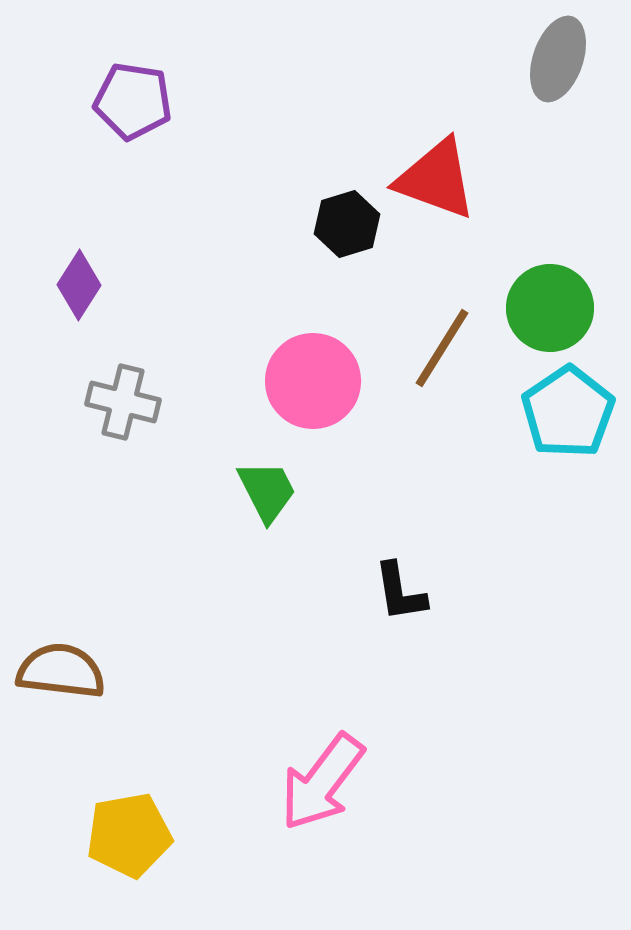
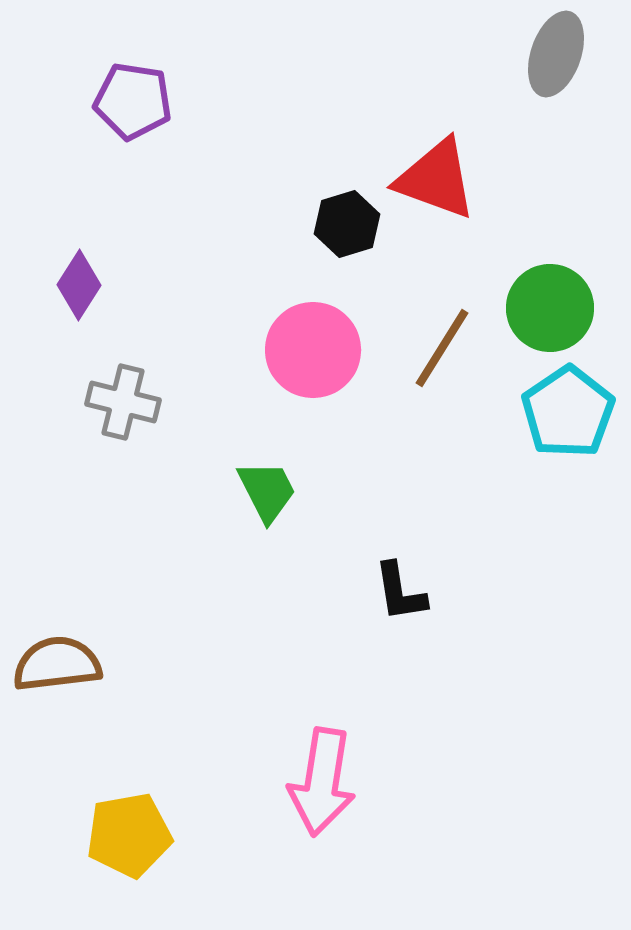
gray ellipse: moved 2 px left, 5 px up
pink circle: moved 31 px up
brown semicircle: moved 4 px left, 7 px up; rotated 14 degrees counterclockwise
pink arrow: rotated 28 degrees counterclockwise
